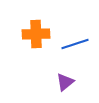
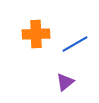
blue line: rotated 12 degrees counterclockwise
